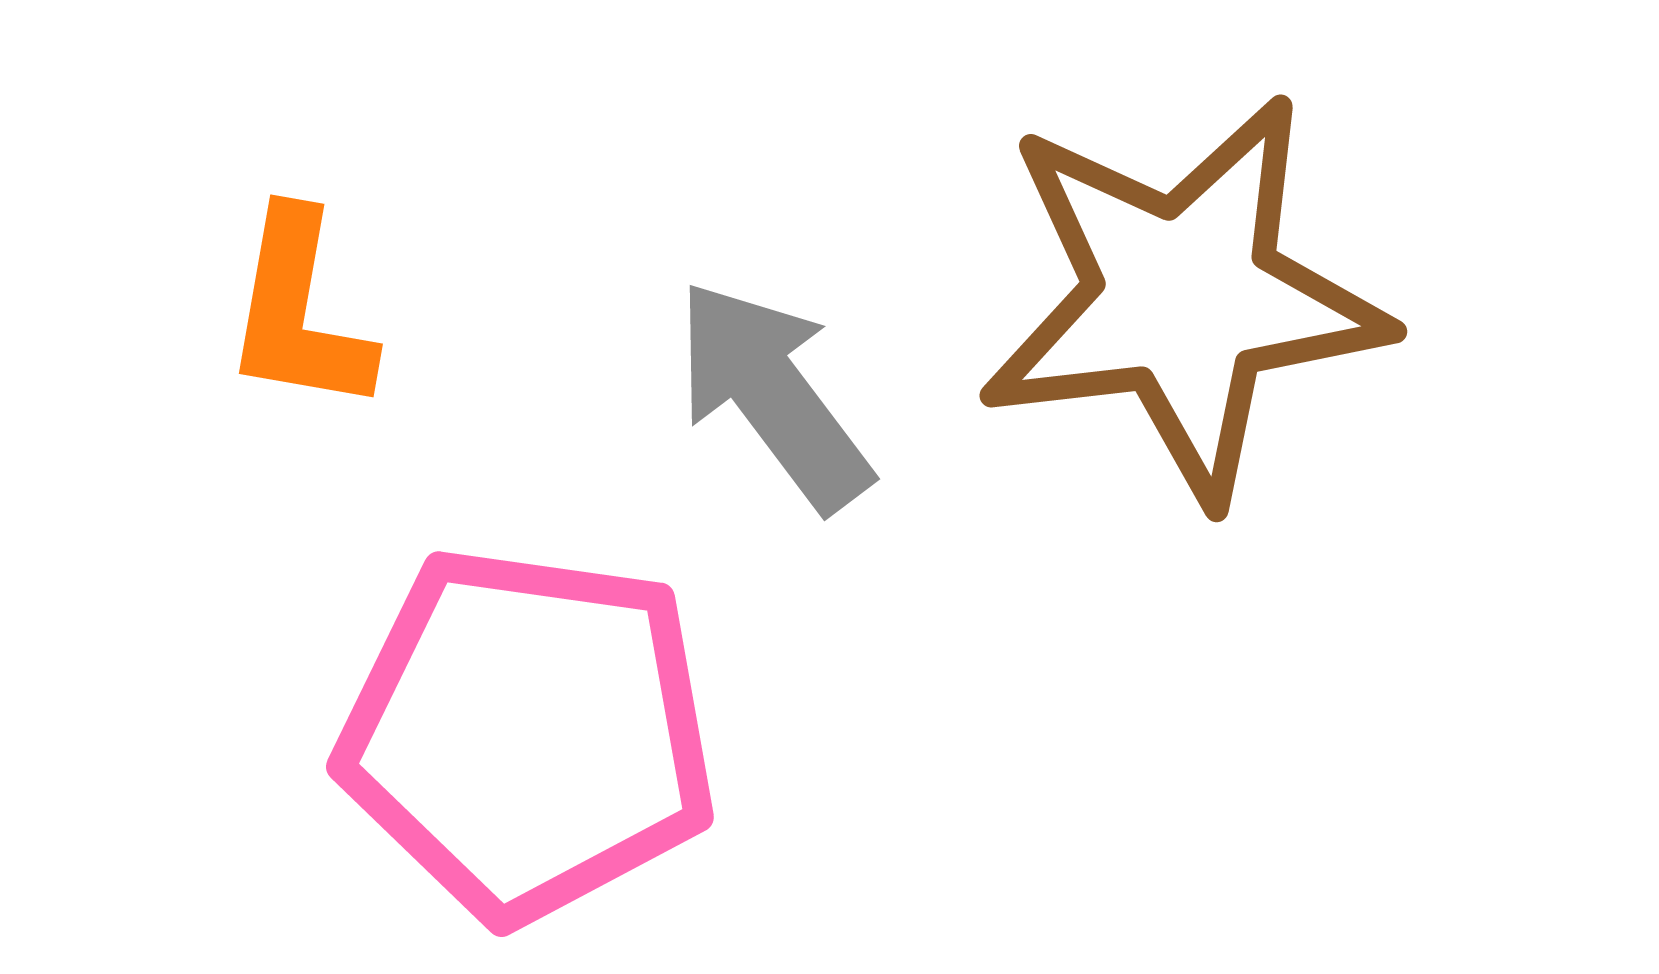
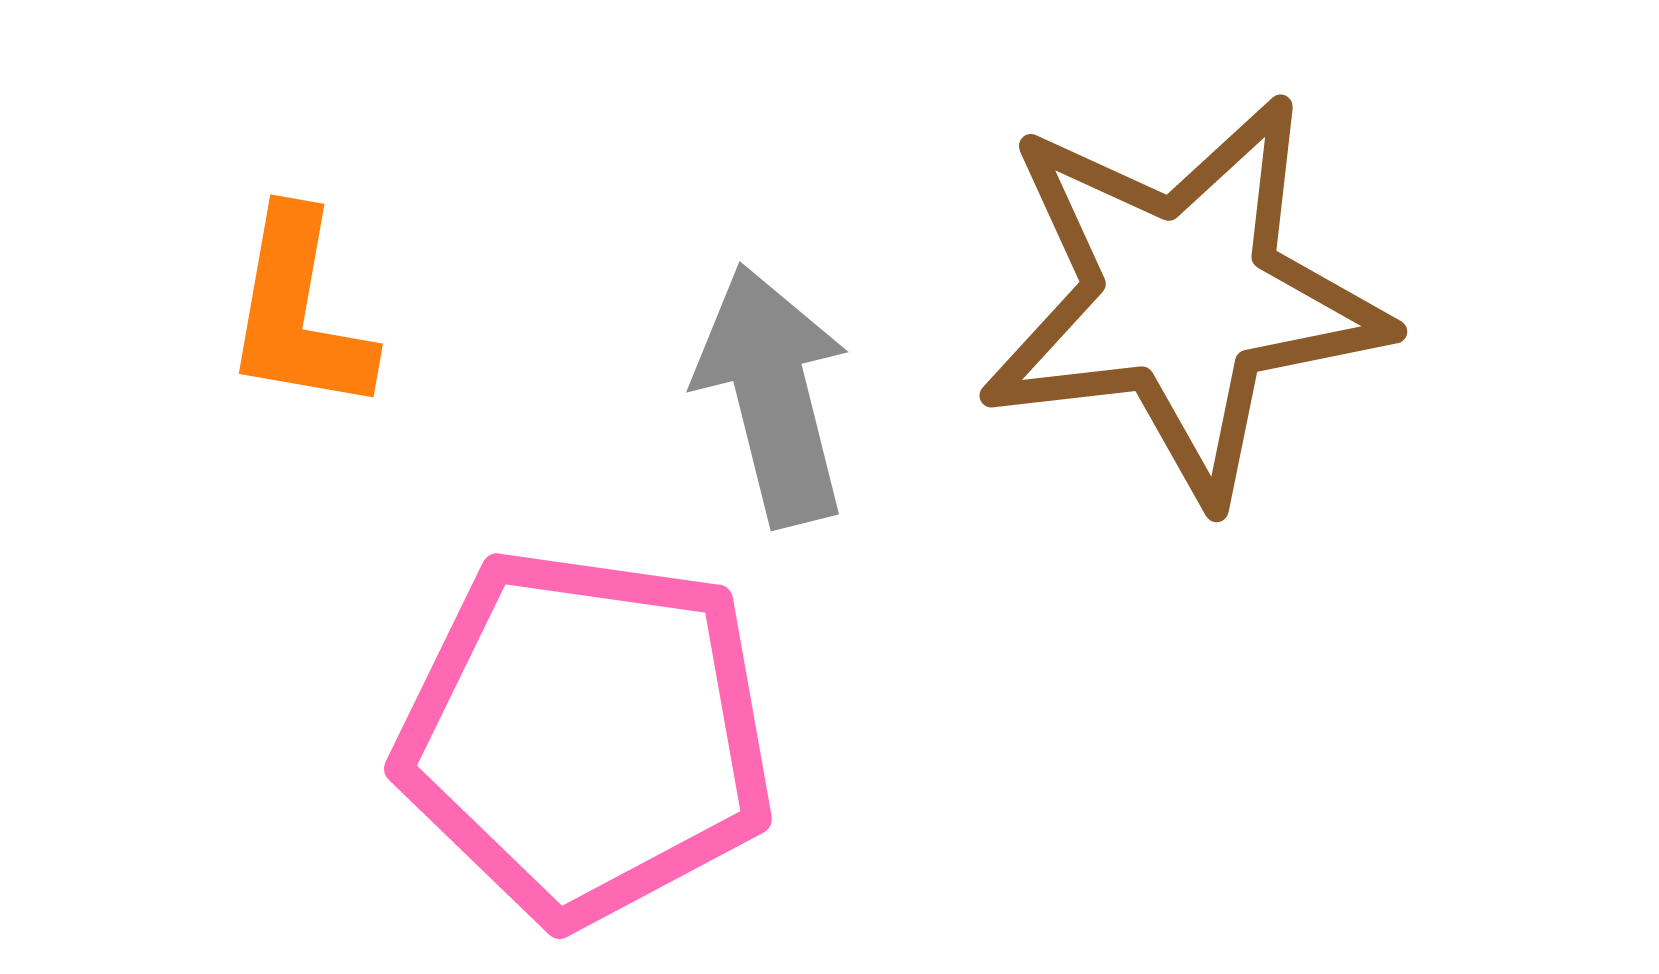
gray arrow: rotated 23 degrees clockwise
pink pentagon: moved 58 px right, 2 px down
